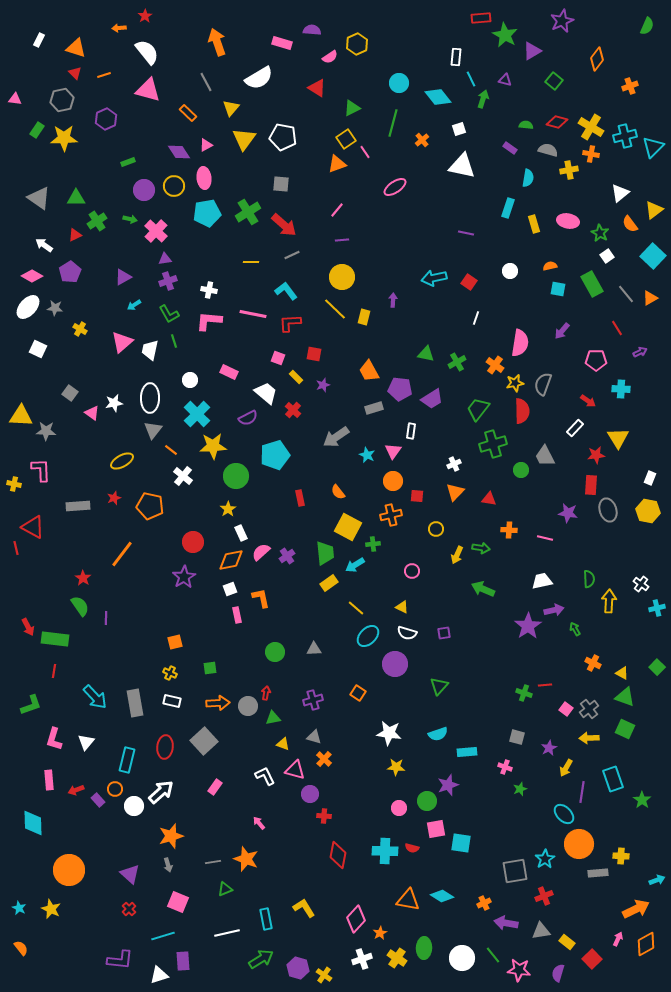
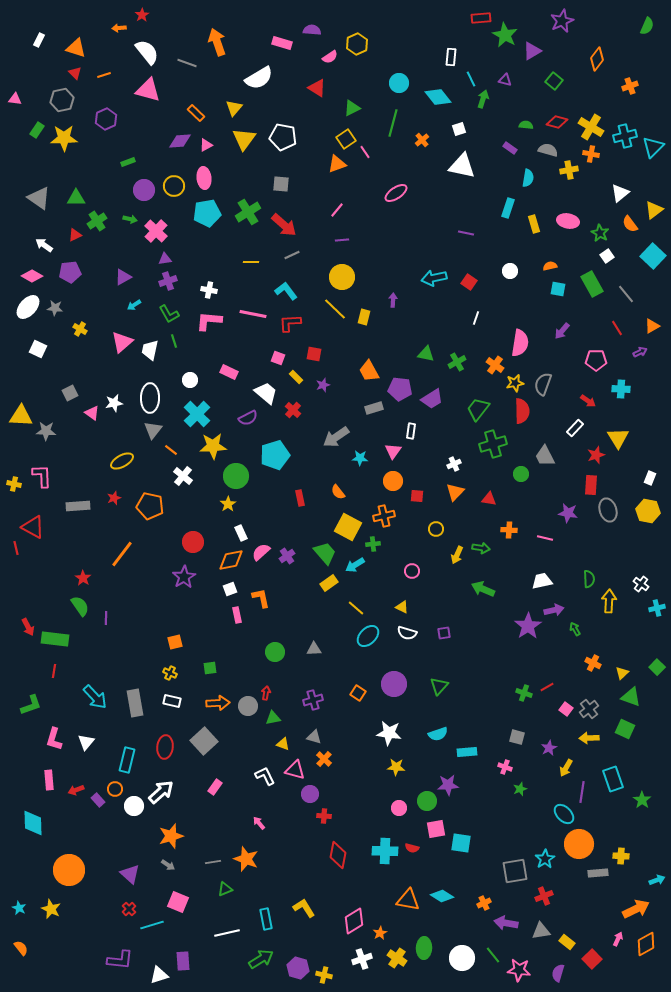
red star at (145, 16): moved 3 px left, 1 px up
white rectangle at (456, 57): moved 5 px left
gray line at (206, 82): moved 19 px left, 19 px up; rotated 42 degrees counterclockwise
yellow triangle at (231, 108): moved 3 px right
orange rectangle at (188, 113): moved 8 px right
purple diamond at (179, 152): moved 1 px right, 11 px up; rotated 60 degrees counterclockwise
pink ellipse at (395, 187): moved 1 px right, 6 px down
purple pentagon at (70, 272): rotated 25 degrees clockwise
orange triangle at (650, 298): moved 2 px right, 28 px down
gray square at (70, 393): rotated 28 degrees clockwise
cyan star at (367, 455): moved 7 px left, 3 px down; rotated 21 degrees counterclockwise
red star at (596, 455): rotated 12 degrees counterclockwise
pink L-shape at (41, 470): moved 1 px right, 6 px down
green circle at (521, 470): moved 4 px down
yellow star at (228, 509): moved 5 px up
orange cross at (391, 515): moved 7 px left, 1 px down
green trapezoid at (325, 553): rotated 35 degrees counterclockwise
purple circle at (395, 664): moved 1 px left, 20 px down
yellow triangle at (622, 673): rotated 48 degrees clockwise
red line at (545, 685): moved 2 px right, 2 px down; rotated 24 degrees counterclockwise
green triangle at (625, 697): moved 6 px right
purple star at (448, 785): rotated 15 degrees clockwise
gray arrow at (168, 865): rotated 40 degrees counterclockwise
pink diamond at (356, 919): moved 2 px left, 2 px down; rotated 16 degrees clockwise
cyan line at (163, 936): moved 11 px left, 11 px up
yellow cross at (324, 975): rotated 21 degrees counterclockwise
